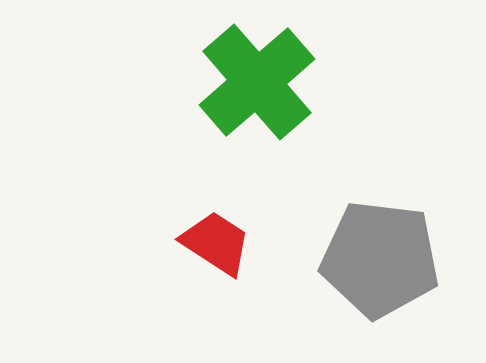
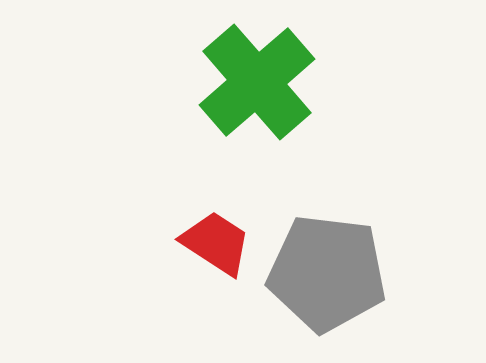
gray pentagon: moved 53 px left, 14 px down
